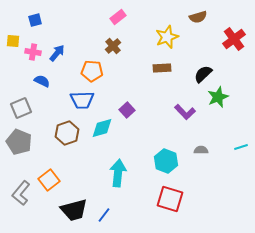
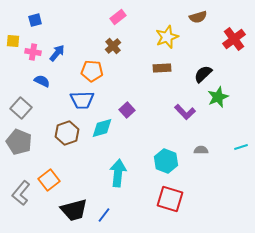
gray square: rotated 25 degrees counterclockwise
